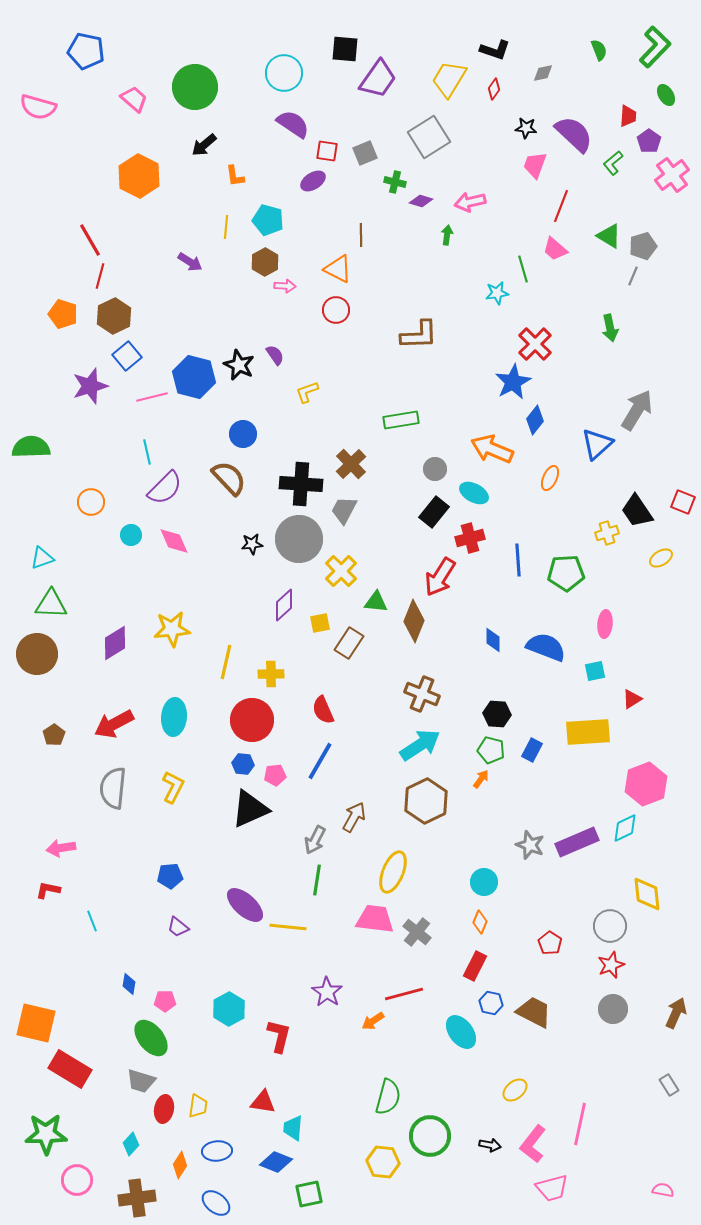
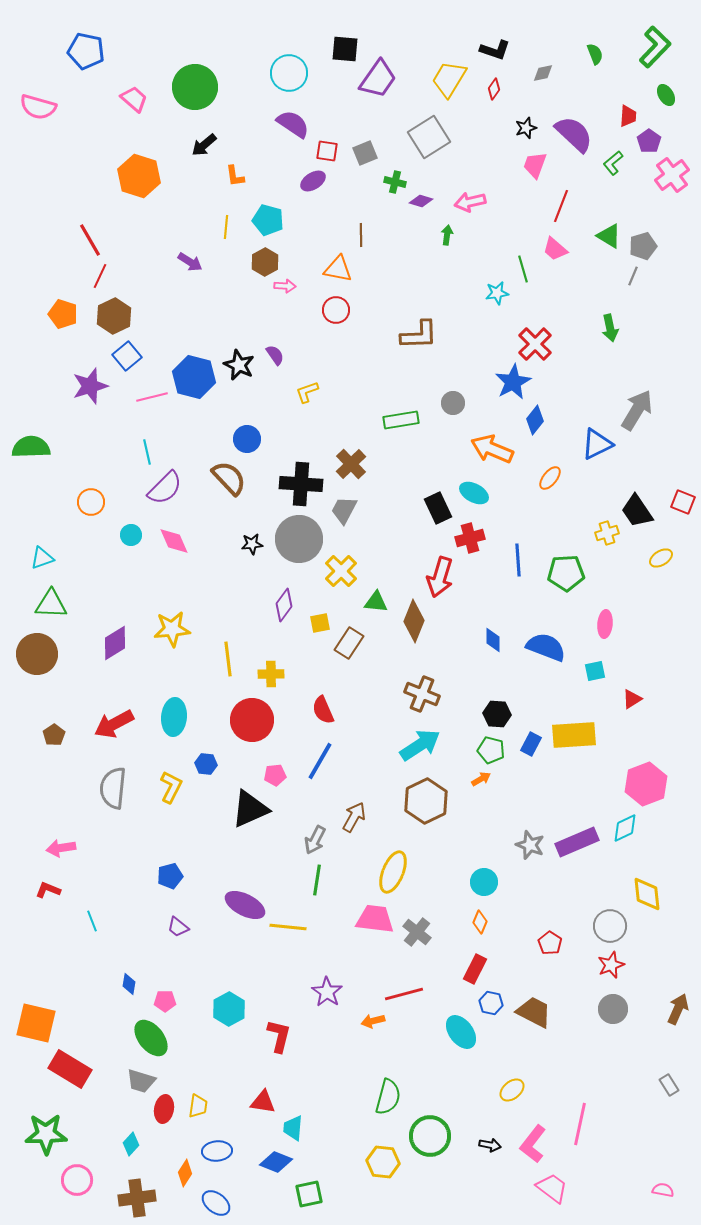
green semicircle at (599, 50): moved 4 px left, 4 px down
cyan circle at (284, 73): moved 5 px right
black star at (526, 128): rotated 25 degrees counterclockwise
orange hexagon at (139, 176): rotated 9 degrees counterclockwise
orange triangle at (338, 269): rotated 16 degrees counterclockwise
red line at (100, 276): rotated 10 degrees clockwise
blue circle at (243, 434): moved 4 px right, 5 px down
blue triangle at (597, 444): rotated 16 degrees clockwise
gray circle at (435, 469): moved 18 px right, 66 px up
orange ellipse at (550, 478): rotated 15 degrees clockwise
black rectangle at (434, 512): moved 4 px right, 4 px up; rotated 64 degrees counterclockwise
red arrow at (440, 577): rotated 15 degrees counterclockwise
purple diamond at (284, 605): rotated 12 degrees counterclockwise
yellow line at (226, 662): moved 2 px right, 3 px up; rotated 20 degrees counterclockwise
yellow rectangle at (588, 732): moved 14 px left, 3 px down
blue rectangle at (532, 750): moved 1 px left, 6 px up
blue hexagon at (243, 764): moved 37 px left
orange arrow at (481, 779): rotated 24 degrees clockwise
yellow L-shape at (173, 787): moved 2 px left
blue pentagon at (170, 876): rotated 10 degrees counterclockwise
red L-shape at (48, 890): rotated 10 degrees clockwise
purple ellipse at (245, 905): rotated 15 degrees counterclockwise
red rectangle at (475, 966): moved 3 px down
brown arrow at (676, 1013): moved 2 px right, 4 px up
orange arrow at (373, 1021): rotated 20 degrees clockwise
yellow ellipse at (515, 1090): moved 3 px left
orange diamond at (180, 1165): moved 5 px right, 8 px down
pink trapezoid at (552, 1188): rotated 128 degrees counterclockwise
